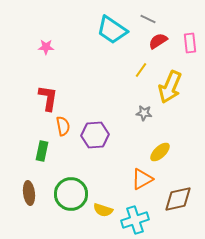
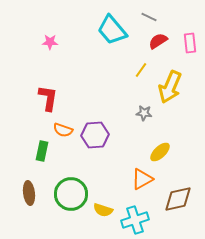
gray line: moved 1 px right, 2 px up
cyan trapezoid: rotated 16 degrees clockwise
pink star: moved 4 px right, 5 px up
orange semicircle: moved 4 px down; rotated 120 degrees clockwise
